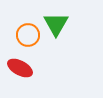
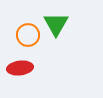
red ellipse: rotated 35 degrees counterclockwise
